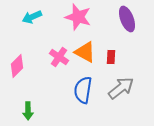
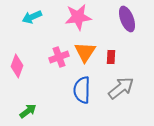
pink star: rotated 24 degrees counterclockwise
orange triangle: rotated 35 degrees clockwise
pink cross: rotated 36 degrees clockwise
pink diamond: rotated 25 degrees counterclockwise
blue semicircle: moved 1 px left; rotated 8 degrees counterclockwise
green arrow: rotated 126 degrees counterclockwise
